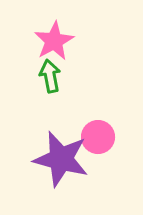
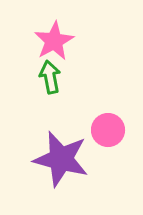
green arrow: moved 1 px down
pink circle: moved 10 px right, 7 px up
